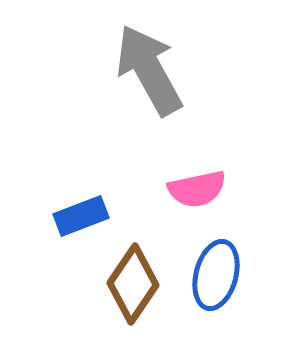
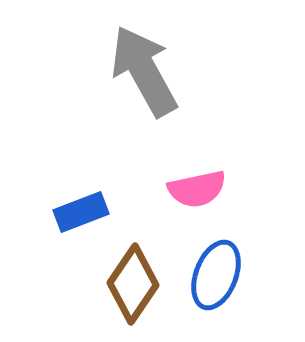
gray arrow: moved 5 px left, 1 px down
blue rectangle: moved 4 px up
blue ellipse: rotated 6 degrees clockwise
